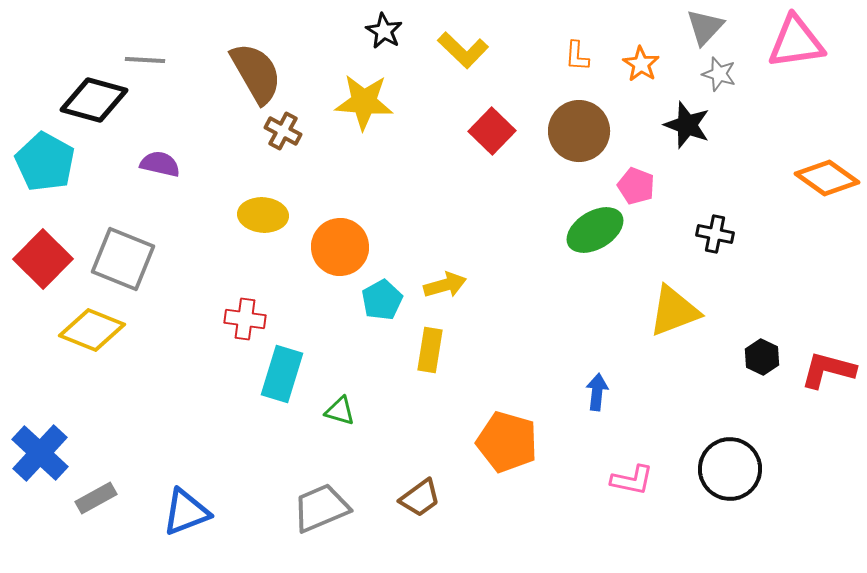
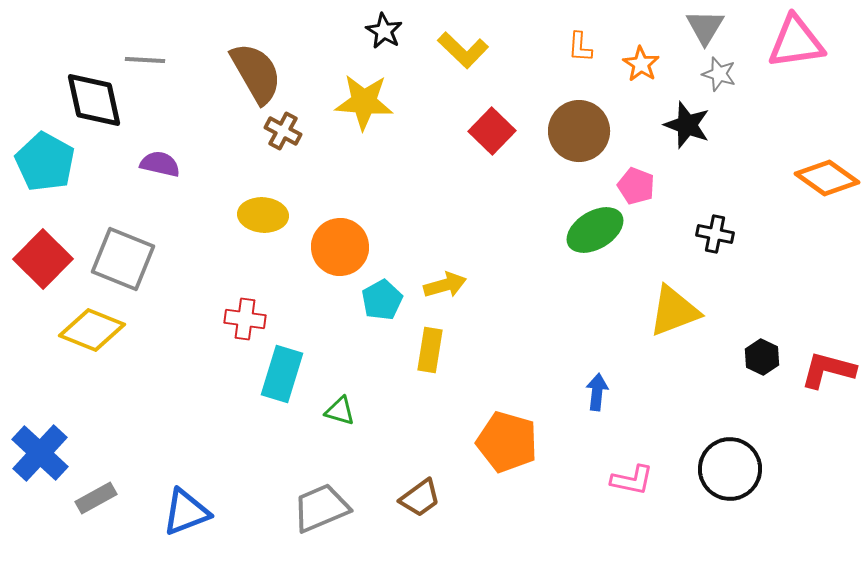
gray triangle at (705, 27): rotated 12 degrees counterclockwise
orange L-shape at (577, 56): moved 3 px right, 9 px up
black diamond at (94, 100): rotated 62 degrees clockwise
